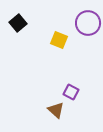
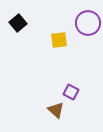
yellow square: rotated 30 degrees counterclockwise
